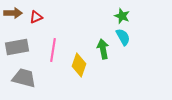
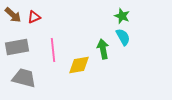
brown arrow: moved 2 px down; rotated 42 degrees clockwise
red triangle: moved 2 px left
pink line: rotated 15 degrees counterclockwise
yellow diamond: rotated 60 degrees clockwise
